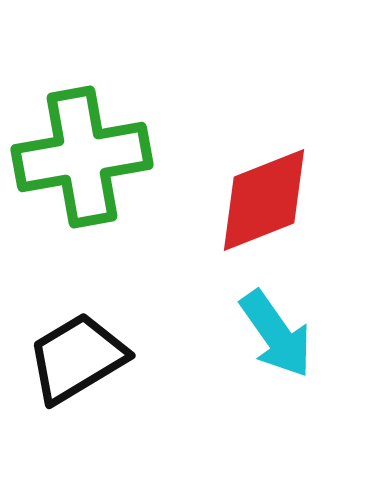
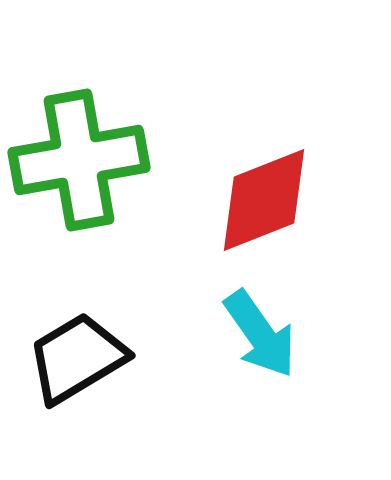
green cross: moved 3 px left, 3 px down
cyan arrow: moved 16 px left
